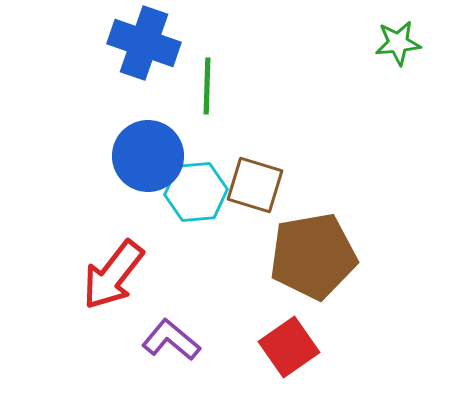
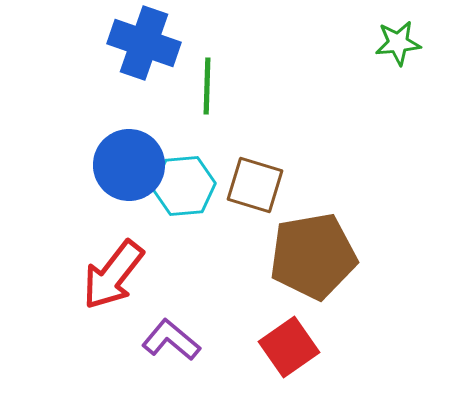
blue circle: moved 19 px left, 9 px down
cyan hexagon: moved 12 px left, 6 px up
